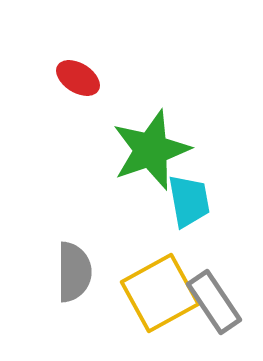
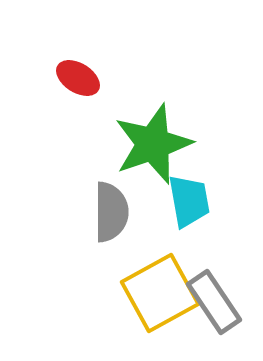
green star: moved 2 px right, 6 px up
gray semicircle: moved 37 px right, 60 px up
